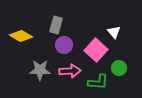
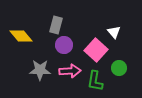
yellow diamond: rotated 20 degrees clockwise
green L-shape: moved 3 px left, 1 px up; rotated 95 degrees clockwise
